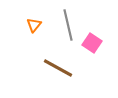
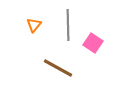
gray line: rotated 12 degrees clockwise
pink square: moved 1 px right
